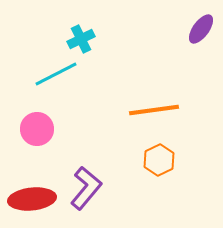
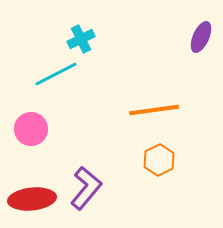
purple ellipse: moved 8 px down; rotated 12 degrees counterclockwise
pink circle: moved 6 px left
